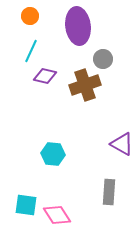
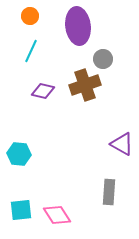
purple diamond: moved 2 px left, 15 px down
cyan hexagon: moved 34 px left
cyan square: moved 5 px left, 5 px down; rotated 15 degrees counterclockwise
